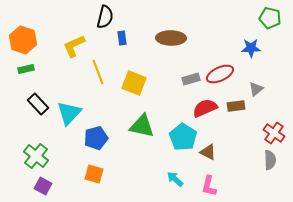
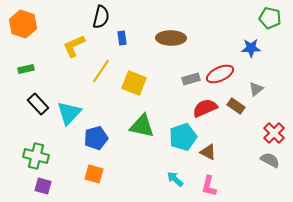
black semicircle: moved 4 px left
orange hexagon: moved 16 px up
yellow line: moved 3 px right, 1 px up; rotated 55 degrees clockwise
brown rectangle: rotated 42 degrees clockwise
red cross: rotated 10 degrees clockwise
cyan pentagon: rotated 20 degrees clockwise
green cross: rotated 25 degrees counterclockwise
gray semicircle: rotated 60 degrees counterclockwise
purple square: rotated 12 degrees counterclockwise
